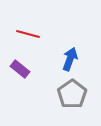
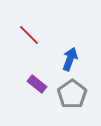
red line: moved 1 px right, 1 px down; rotated 30 degrees clockwise
purple rectangle: moved 17 px right, 15 px down
